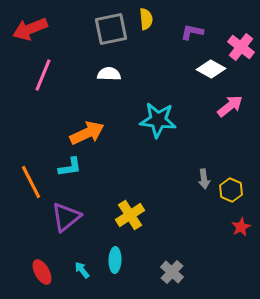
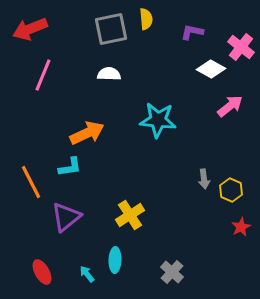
cyan arrow: moved 5 px right, 4 px down
